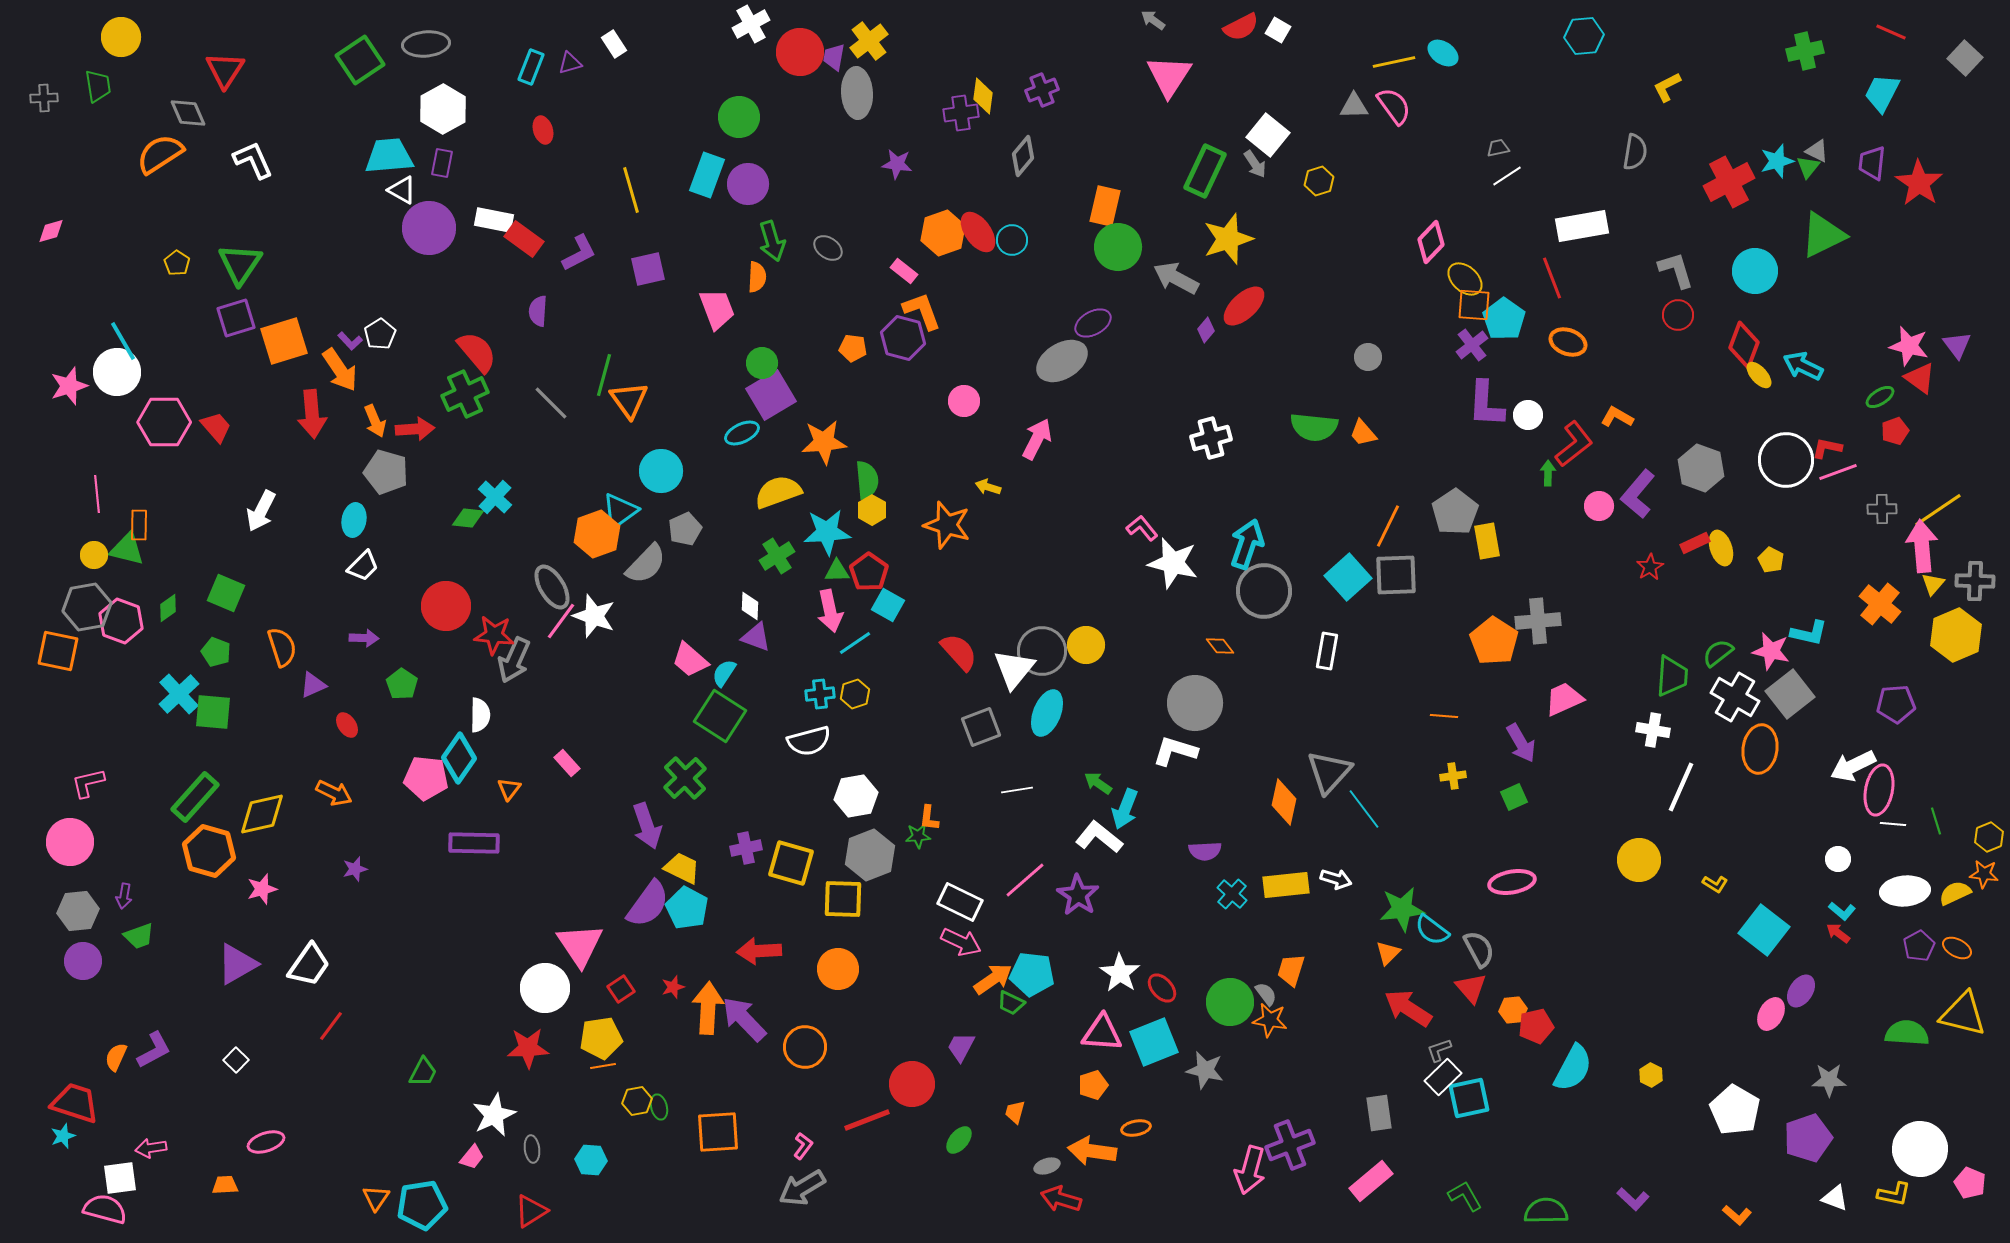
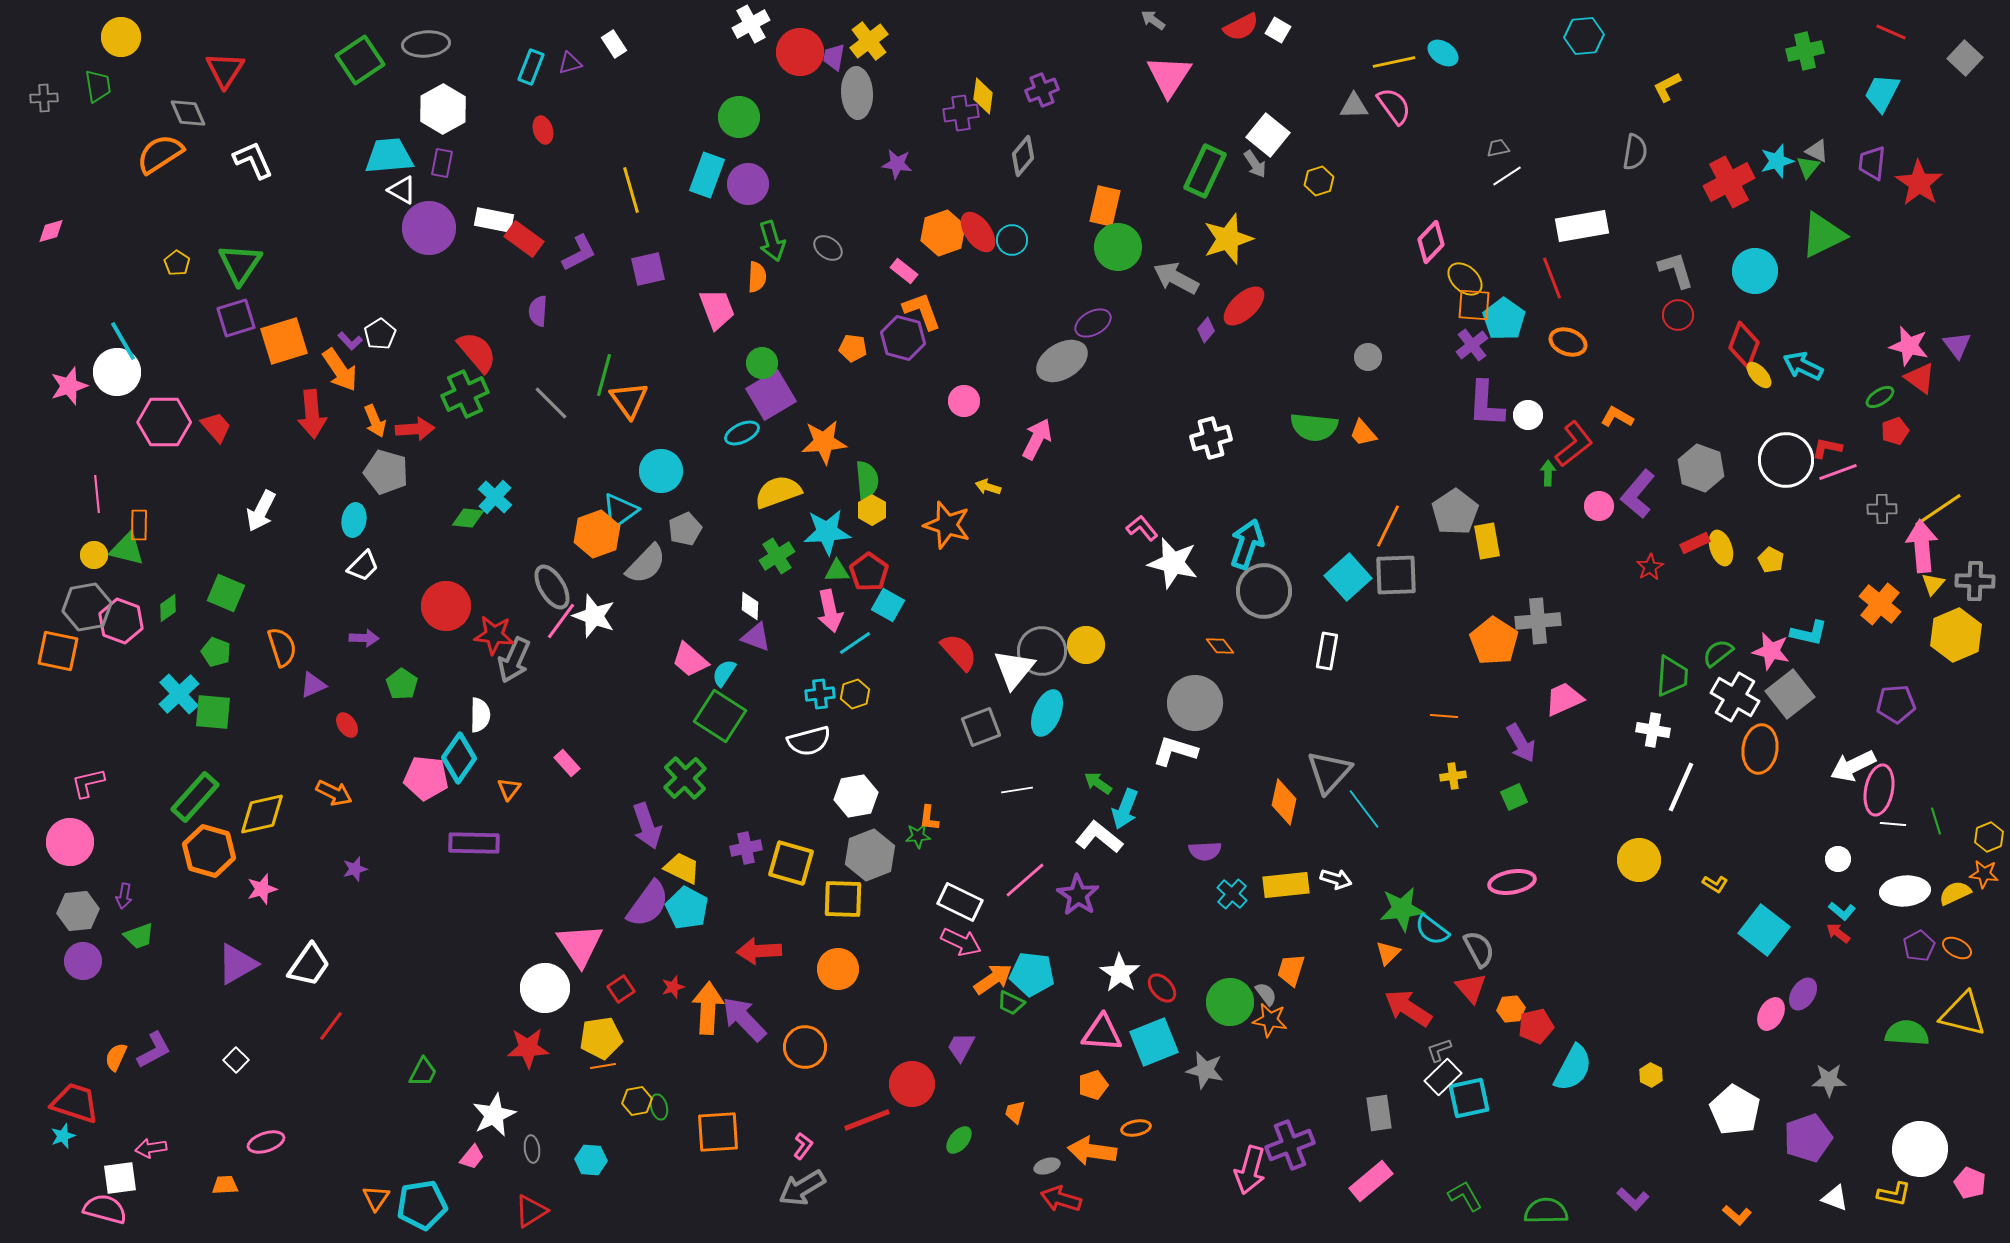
purple ellipse at (1801, 991): moved 2 px right, 3 px down
orange hexagon at (1513, 1010): moved 2 px left, 1 px up
